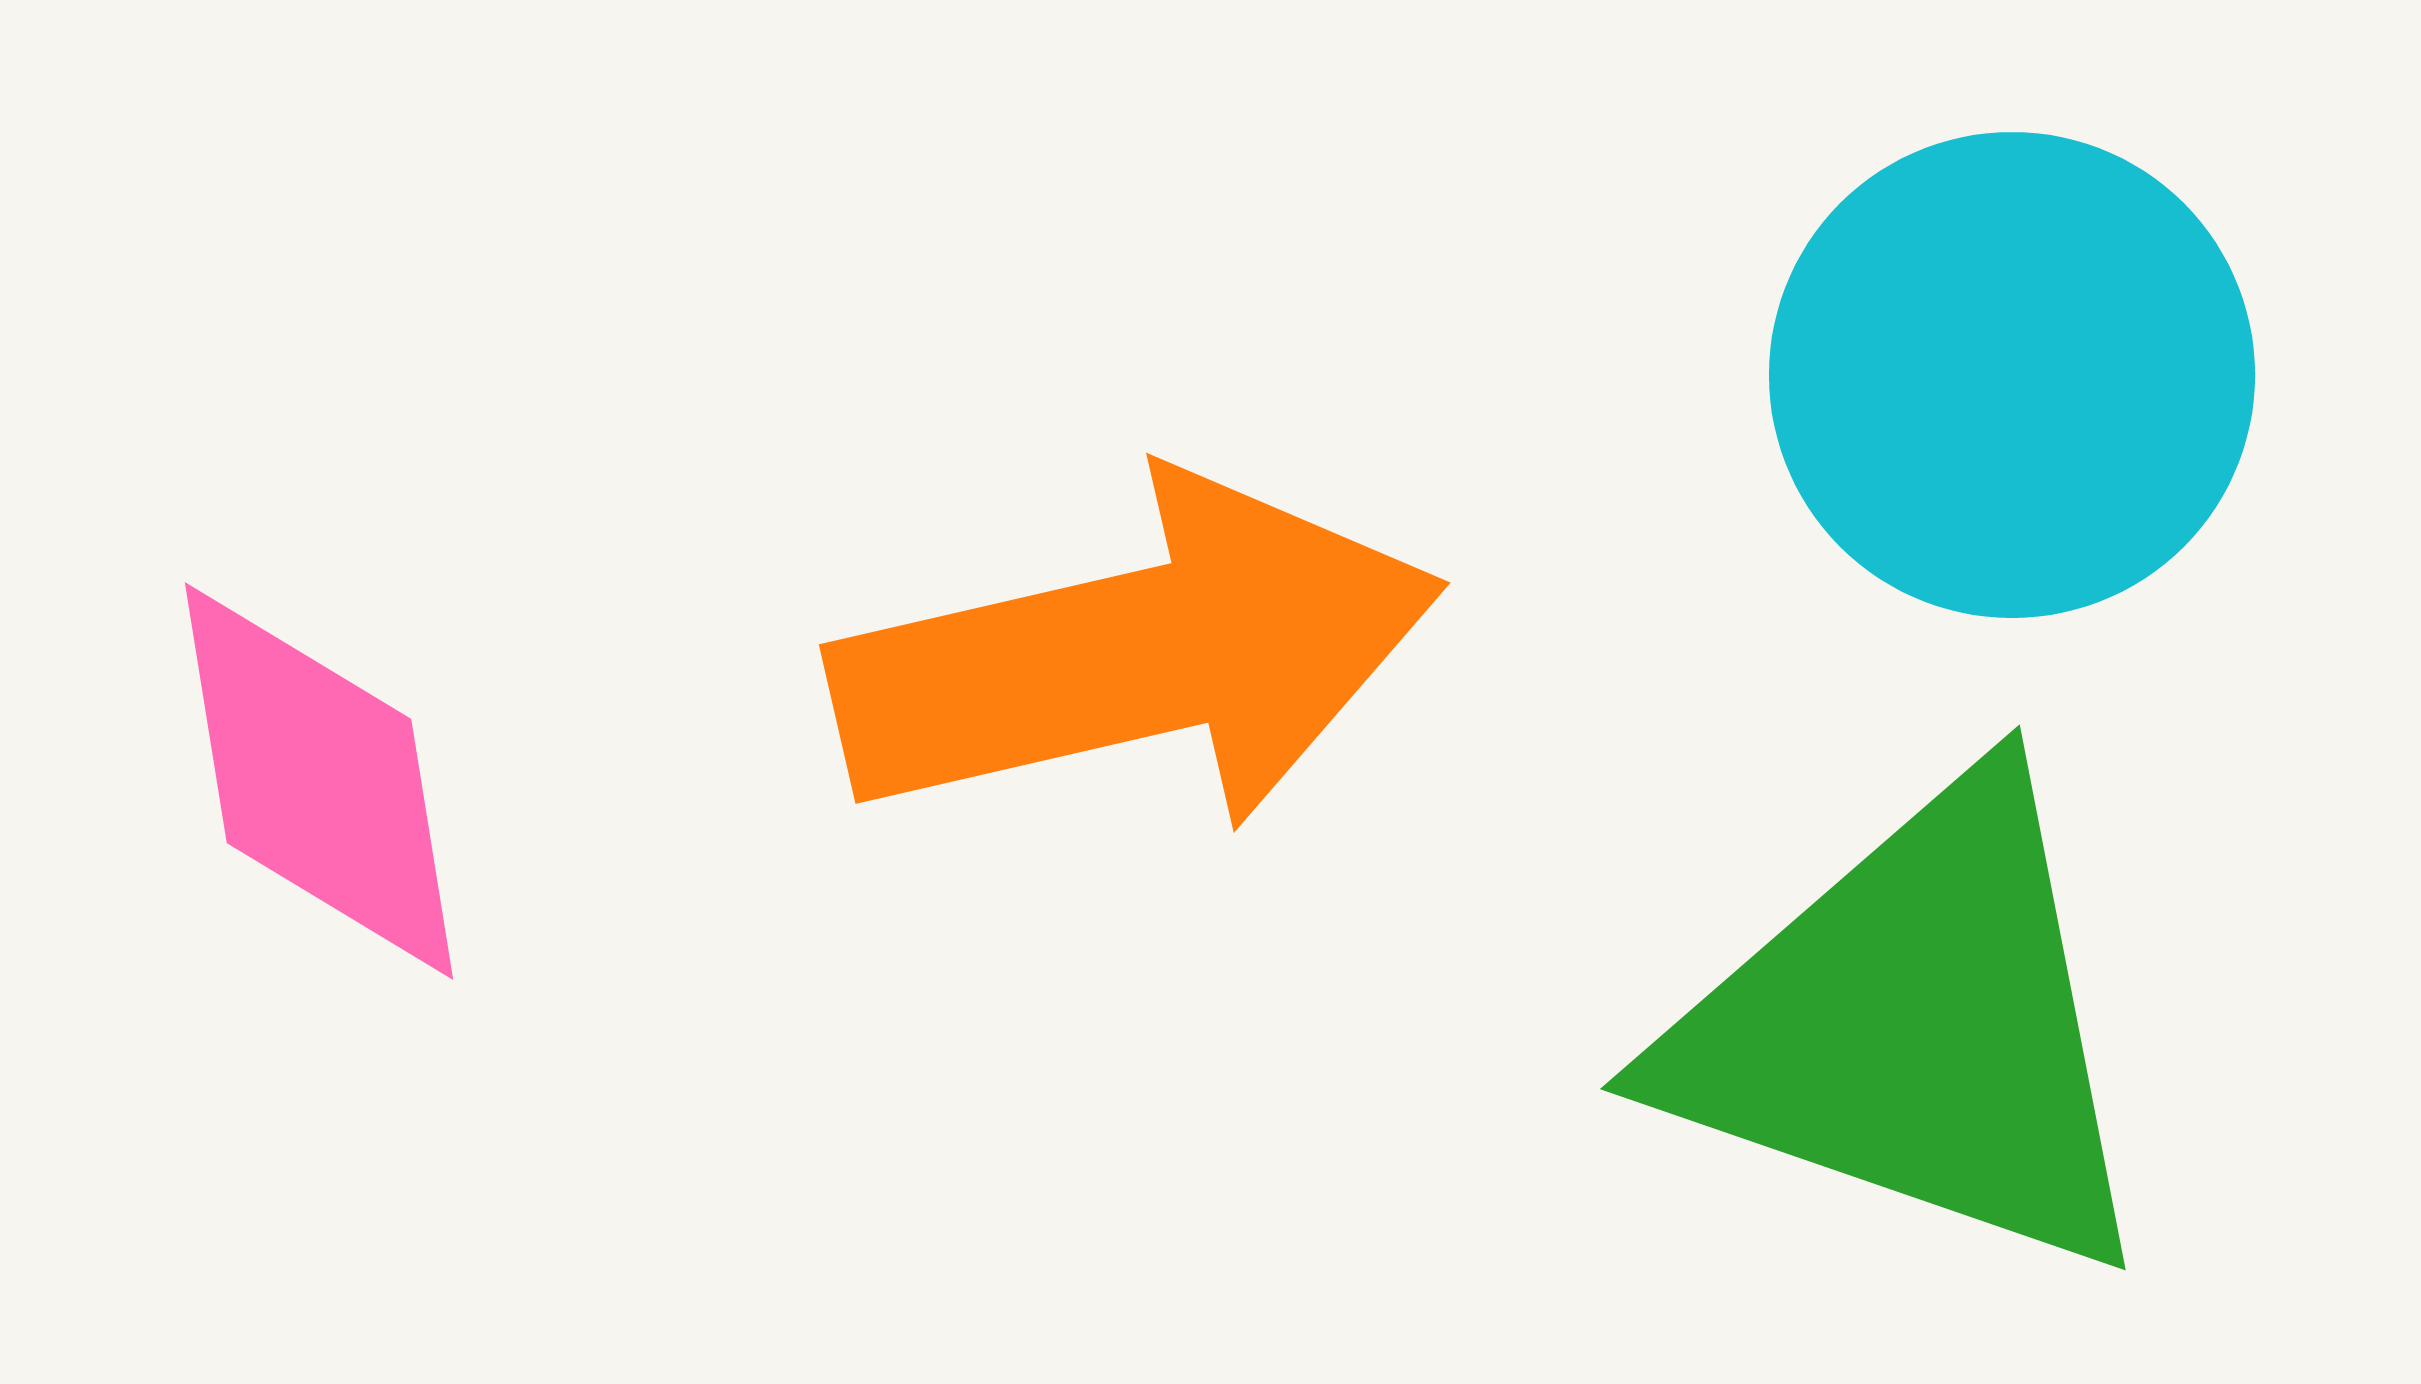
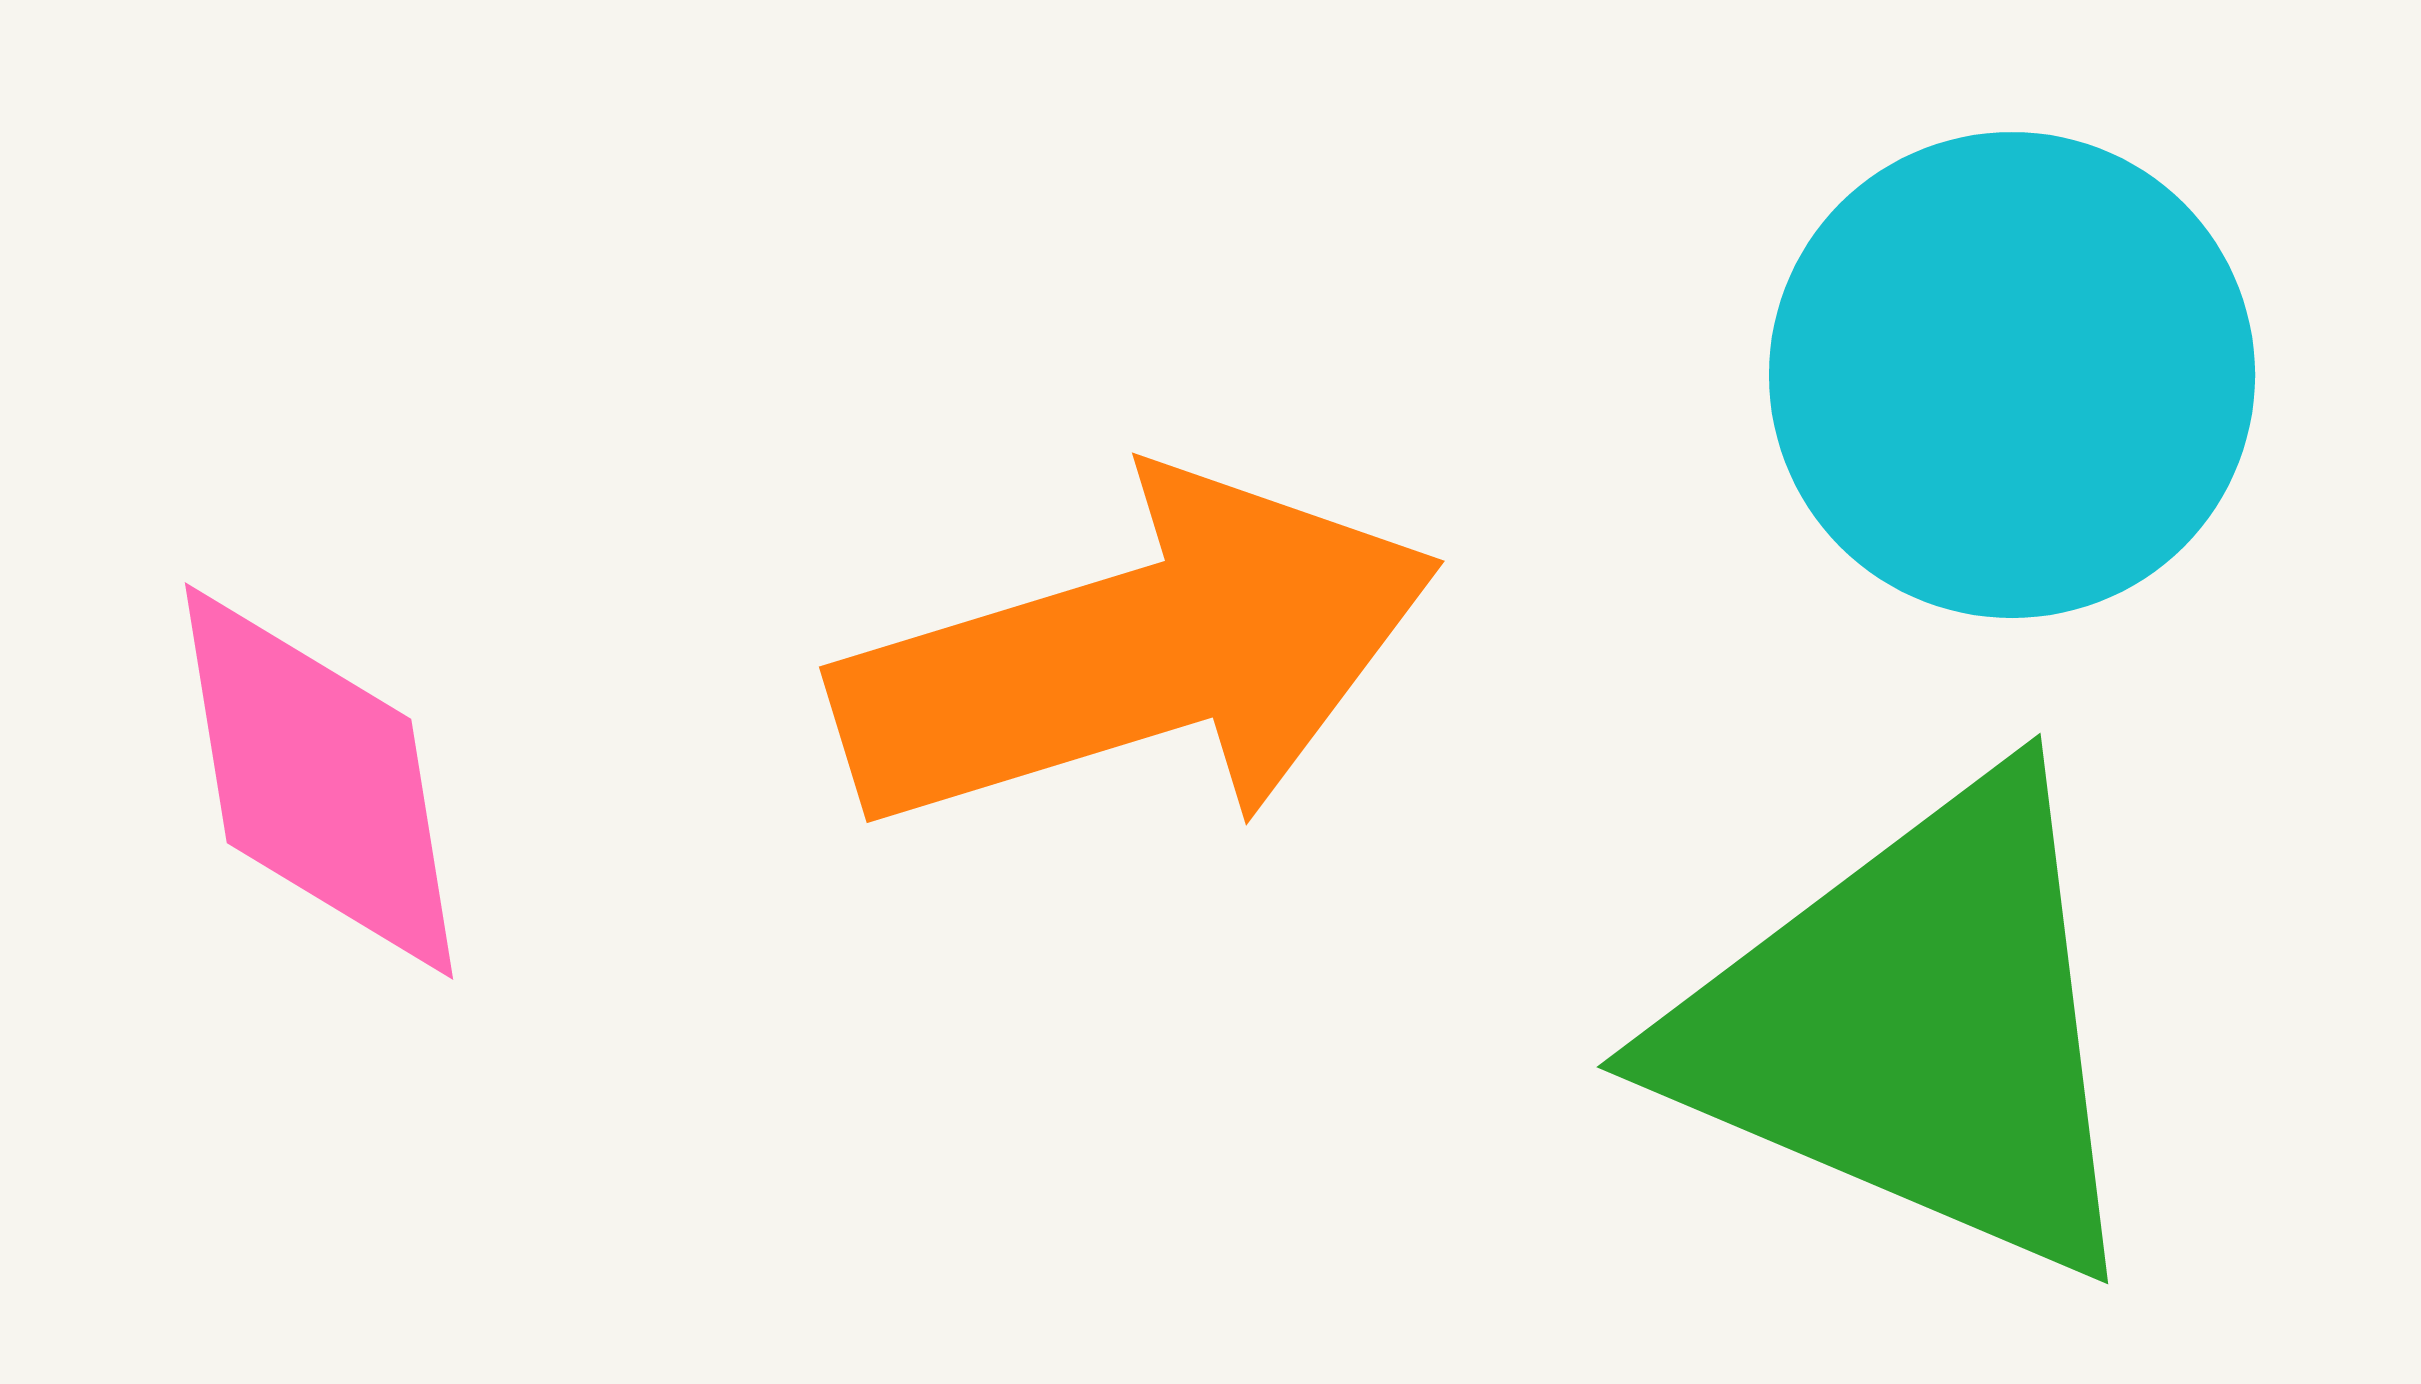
orange arrow: rotated 4 degrees counterclockwise
green triangle: rotated 4 degrees clockwise
